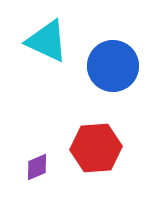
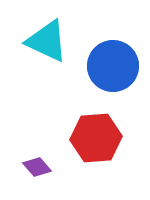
red hexagon: moved 10 px up
purple diamond: rotated 72 degrees clockwise
